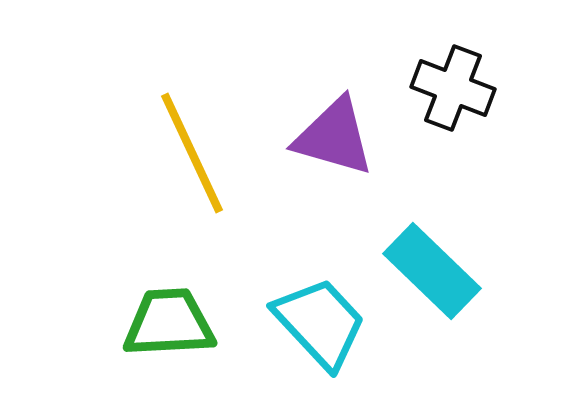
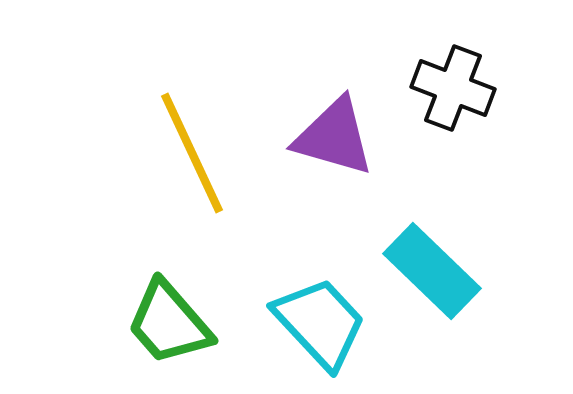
green trapezoid: rotated 128 degrees counterclockwise
